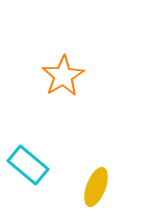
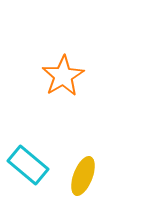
yellow ellipse: moved 13 px left, 11 px up
